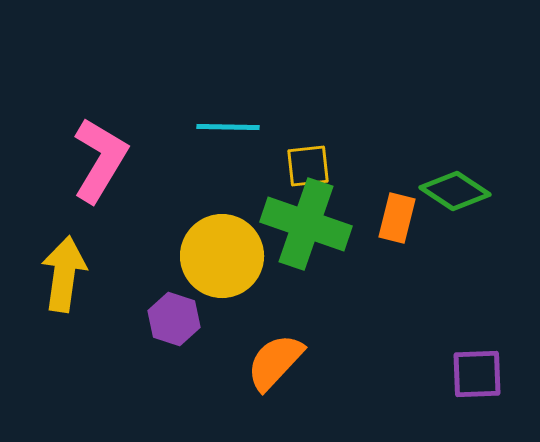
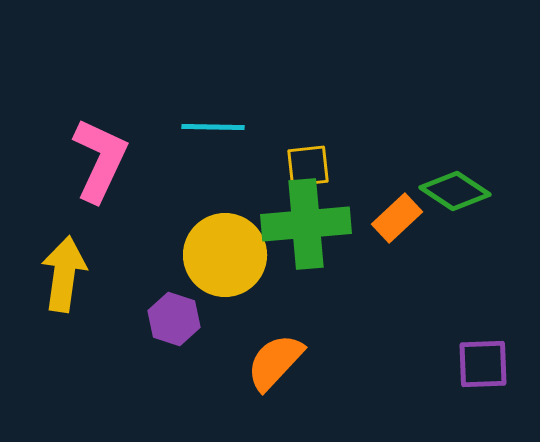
cyan line: moved 15 px left
pink L-shape: rotated 6 degrees counterclockwise
orange rectangle: rotated 33 degrees clockwise
green cross: rotated 24 degrees counterclockwise
yellow circle: moved 3 px right, 1 px up
purple square: moved 6 px right, 10 px up
